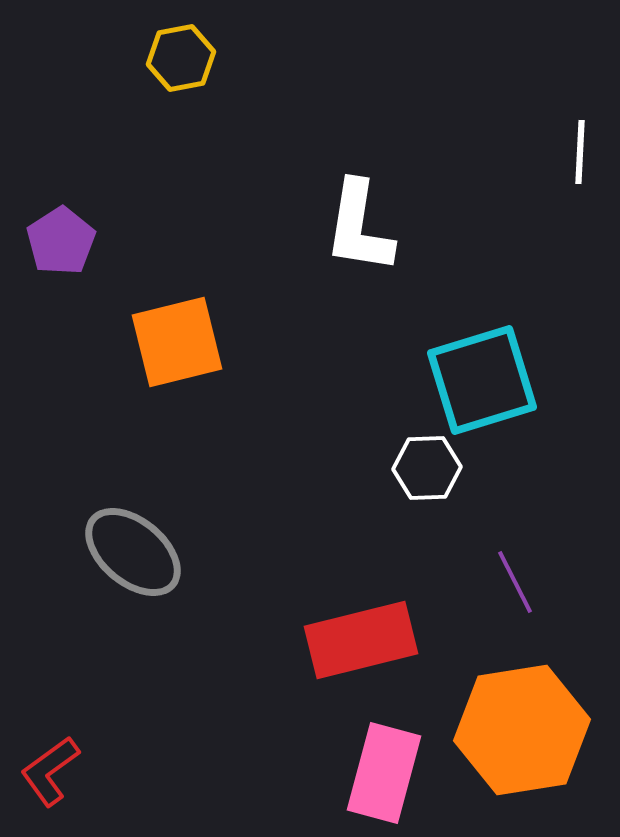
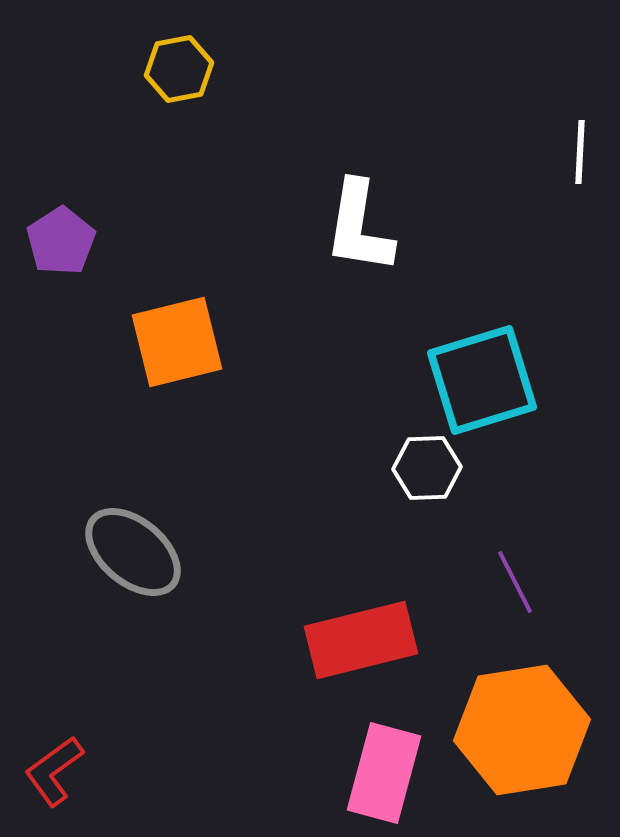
yellow hexagon: moved 2 px left, 11 px down
red L-shape: moved 4 px right
